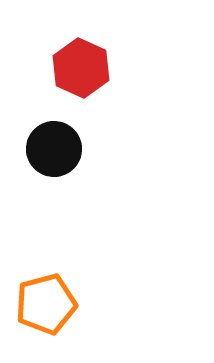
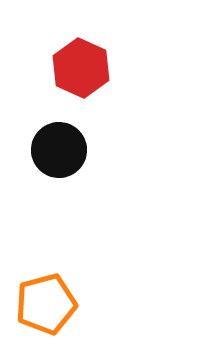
black circle: moved 5 px right, 1 px down
